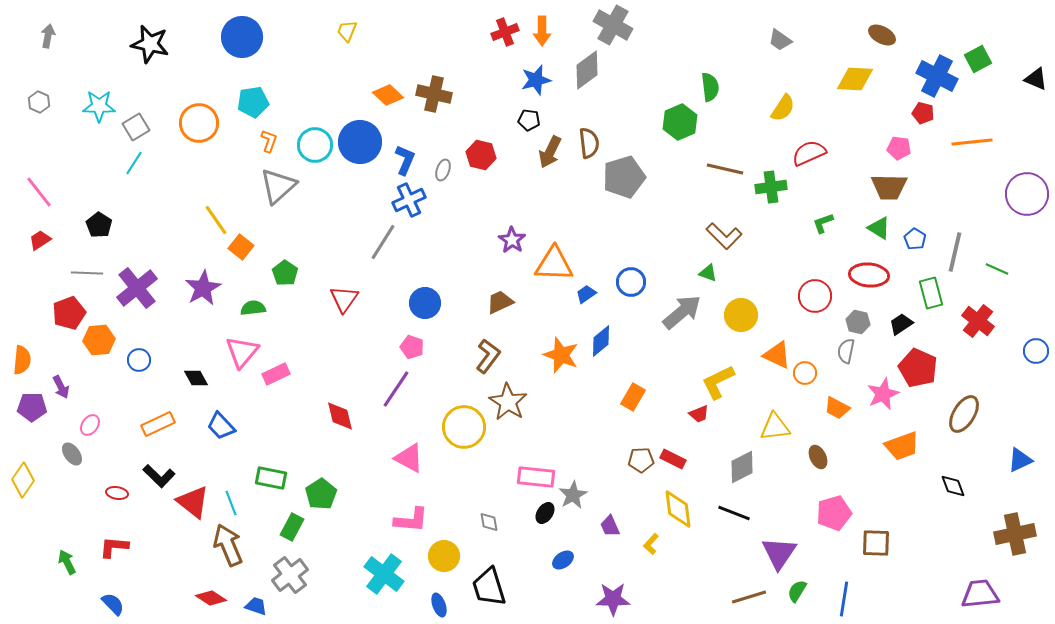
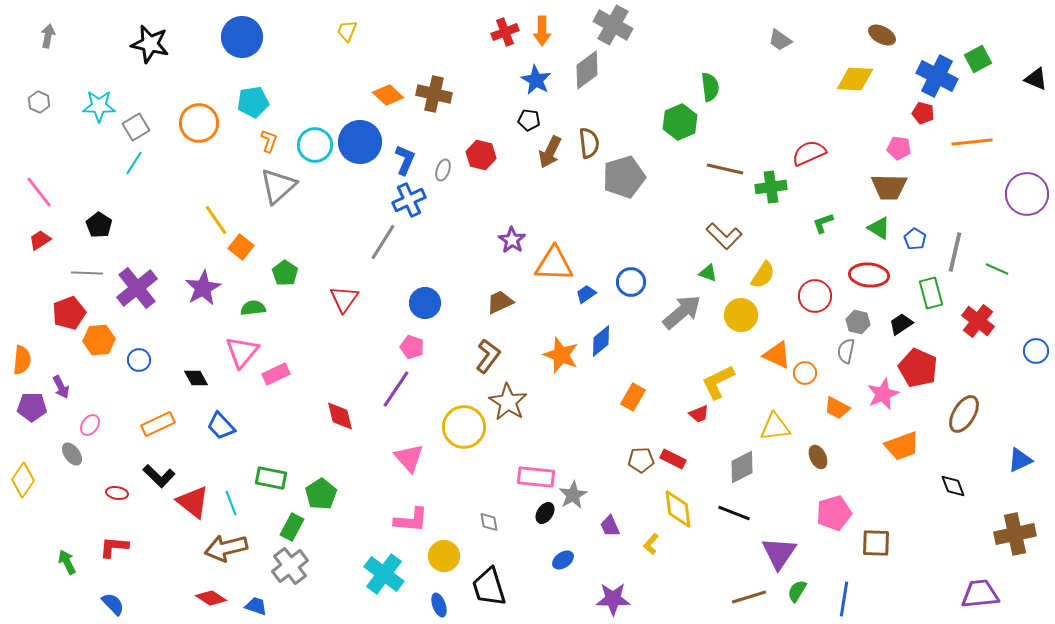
blue star at (536, 80): rotated 28 degrees counterclockwise
yellow semicircle at (783, 108): moved 20 px left, 167 px down
pink triangle at (409, 458): rotated 20 degrees clockwise
brown arrow at (228, 545): moved 2 px left, 3 px down; rotated 81 degrees counterclockwise
gray cross at (290, 575): moved 9 px up
